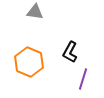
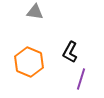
purple line: moved 2 px left
